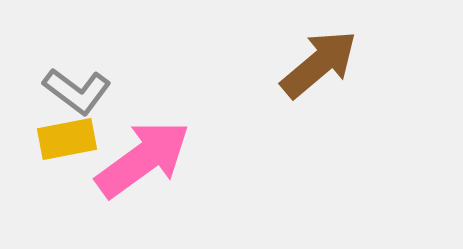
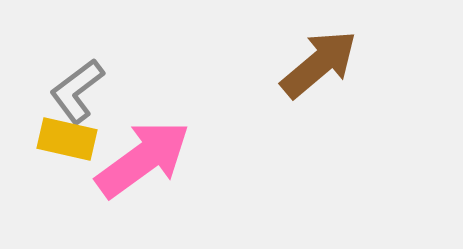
gray L-shape: rotated 106 degrees clockwise
yellow rectangle: rotated 24 degrees clockwise
